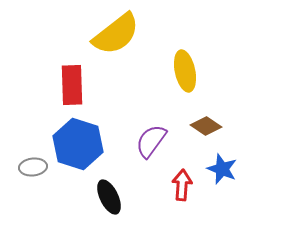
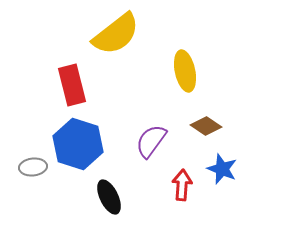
red rectangle: rotated 12 degrees counterclockwise
